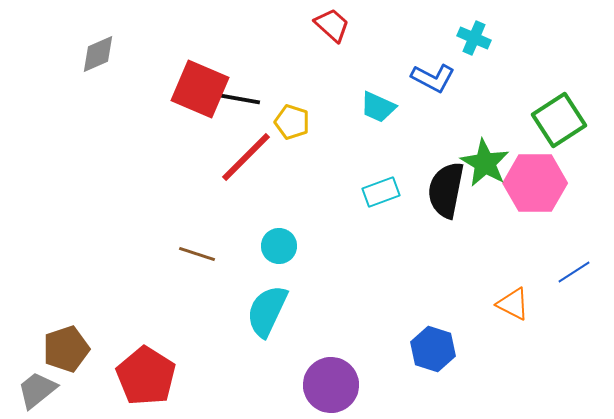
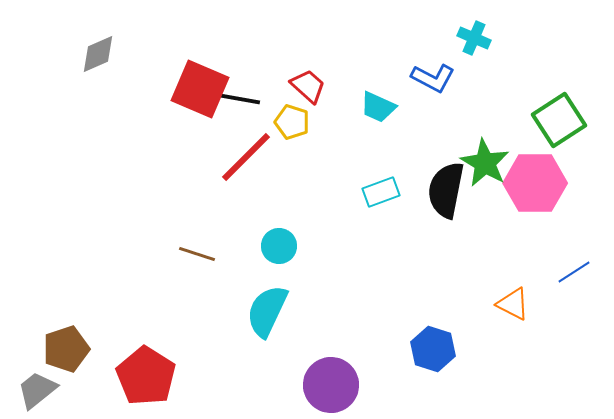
red trapezoid: moved 24 px left, 61 px down
